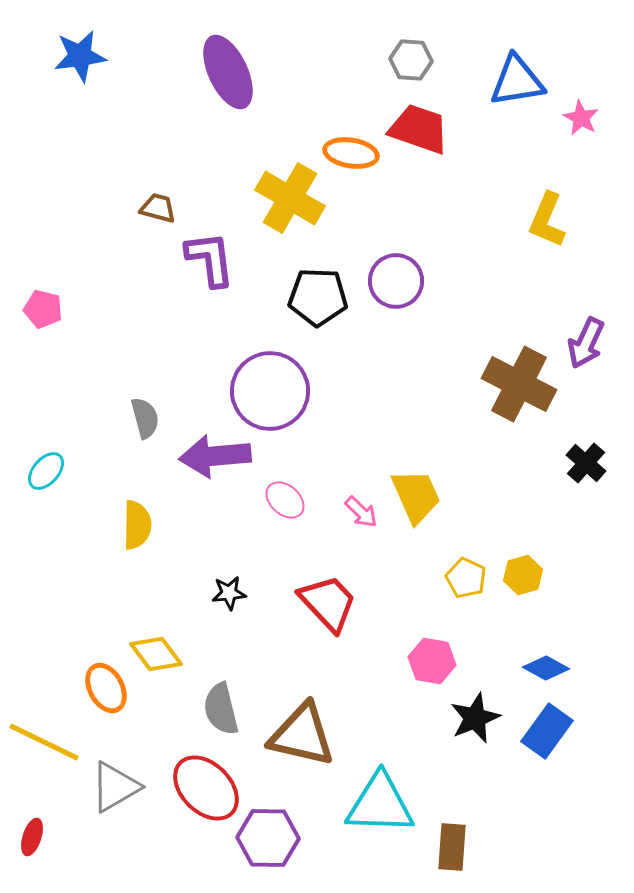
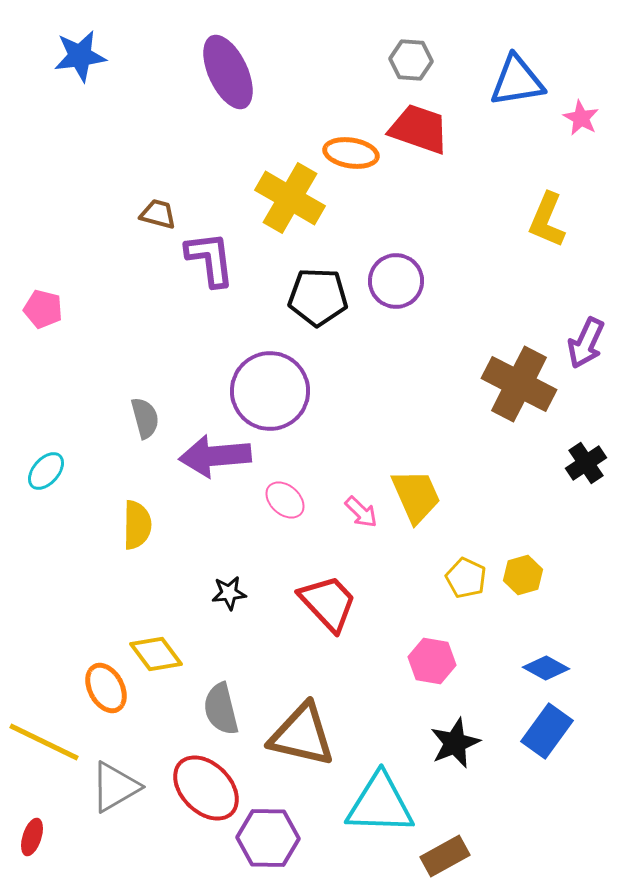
brown trapezoid at (158, 208): moved 6 px down
black cross at (586, 463): rotated 15 degrees clockwise
black star at (475, 718): moved 20 px left, 25 px down
brown rectangle at (452, 847): moved 7 px left, 9 px down; rotated 57 degrees clockwise
